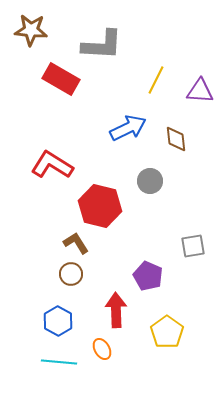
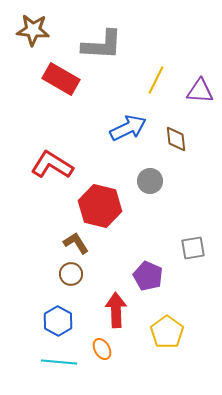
brown star: moved 2 px right
gray square: moved 2 px down
